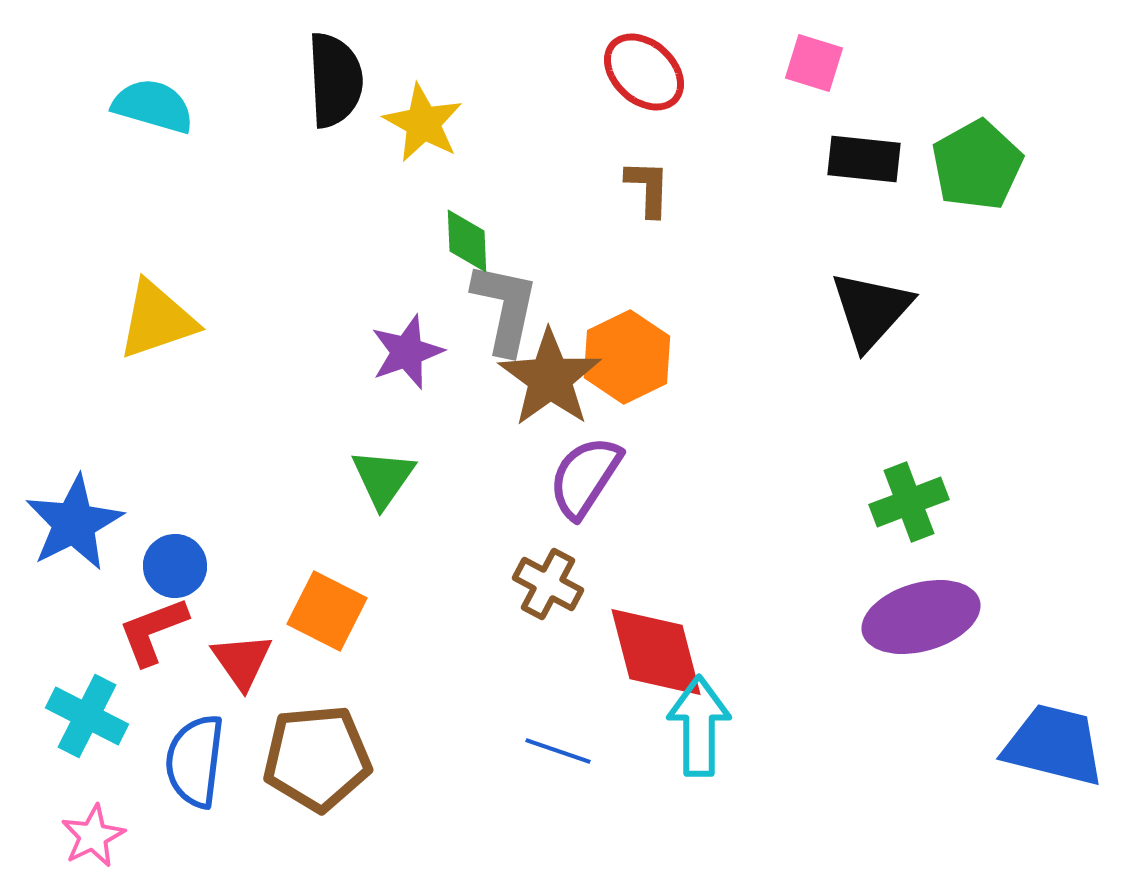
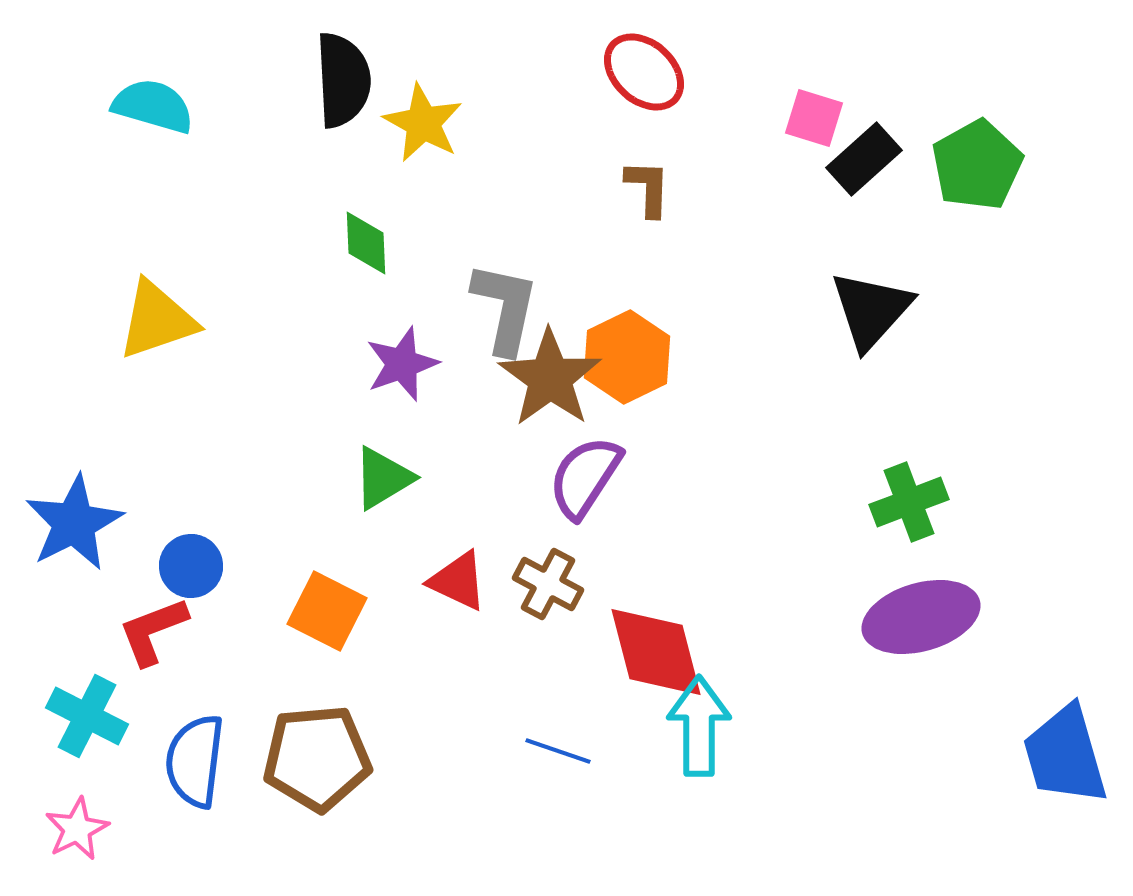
pink square: moved 55 px down
black semicircle: moved 8 px right
black rectangle: rotated 48 degrees counterclockwise
green diamond: moved 101 px left, 2 px down
purple star: moved 5 px left, 12 px down
green triangle: rotated 24 degrees clockwise
blue circle: moved 16 px right
red triangle: moved 216 px right, 80 px up; rotated 30 degrees counterclockwise
blue trapezoid: moved 11 px right, 10 px down; rotated 120 degrees counterclockwise
pink star: moved 16 px left, 7 px up
